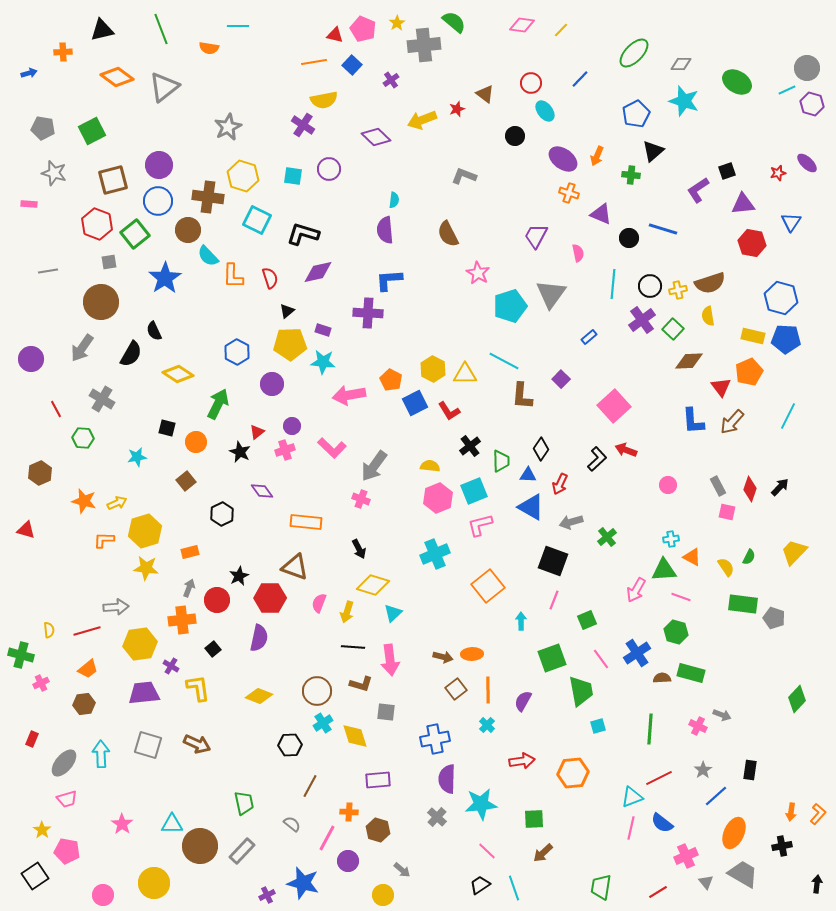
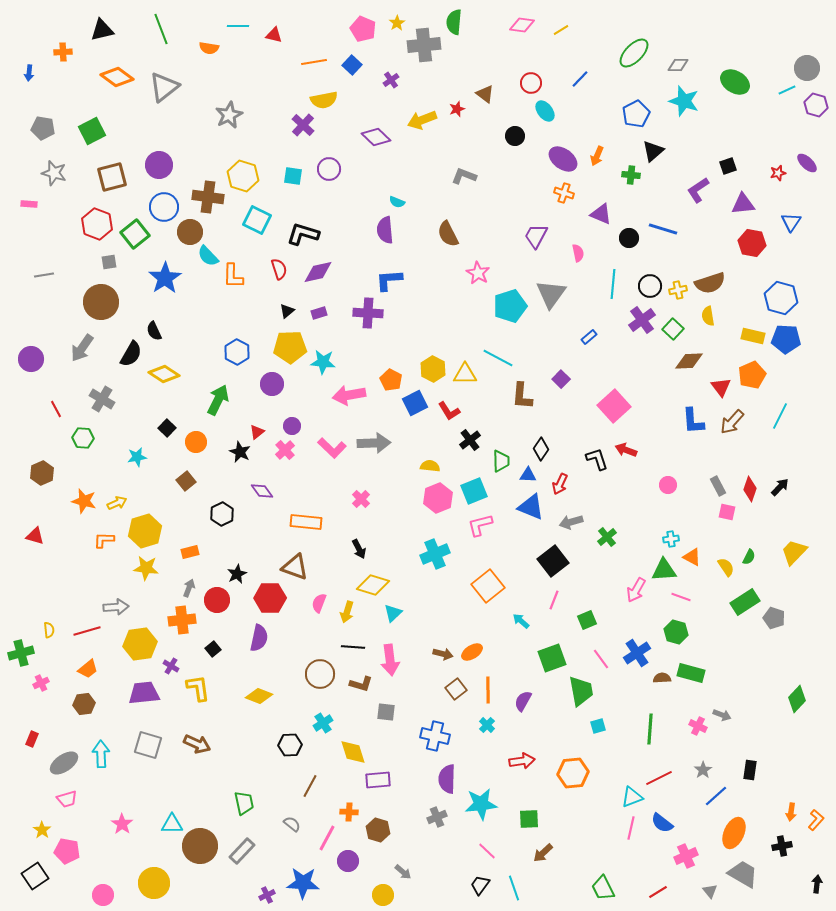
green semicircle at (454, 22): rotated 125 degrees counterclockwise
yellow line at (561, 30): rotated 14 degrees clockwise
red triangle at (335, 35): moved 61 px left
gray diamond at (681, 64): moved 3 px left, 1 px down
blue arrow at (29, 73): rotated 112 degrees clockwise
green ellipse at (737, 82): moved 2 px left
purple hexagon at (812, 104): moved 4 px right, 1 px down
purple cross at (303, 125): rotated 10 degrees clockwise
gray star at (228, 127): moved 1 px right, 12 px up
black square at (727, 171): moved 1 px right, 5 px up
brown square at (113, 180): moved 1 px left, 3 px up
orange cross at (569, 193): moved 5 px left
cyan semicircle at (394, 200): moved 3 px right, 2 px down; rotated 105 degrees clockwise
blue circle at (158, 201): moved 6 px right, 6 px down
brown circle at (188, 230): moved 2 px right, 2 px down
gray line at (48, 271): moved 4 px left, 4 px down
red semicircle at (270, 278): moved 9 px right, 9 px up
purple rectangle at (323, 330): moved 4 px left, 17 px up; rotated 35 degrees counterclockwise
yellow pentagon at (290, 344): moved 3 px down
cyan line at (504, 361): moved 6 px left, 3 px up
orange pentagon at (749, 372): moved 3 px right, 3 px down
yellow diamond at (178, 374): moved 14 px left
green arrow at (218, 404): moved 4 px up
cyan line at (788, 416): moved 8 px left
black square at (167, 428): rotated 30 degrees clockwise
black cross at (470, 446): moved 6 px up
pink cross at (285, 450): rotated 24 degrees counterclockwise
black L-shape at (597, 459): rotated 65 degrees counterclockwise
gray arrow at (374, 466): moved 23 px up; rotated 128 degrees counterclockwise
brown hexagon at (40, 473): moved 2 px right
pink cross at (361, 499): rotated 24 degrees clockwise
blue triangle at (531, 507): rotated 8 degrees counterclockwise
red triangle at (26, 530): moved 9 px right, 6 px down
black square at (553, 561): rotated 32 degrees clockwise
black star at (239, 576): moved 2 px left, 2 px up
green rectangle at (743, 604): moved 2 px right, 2 px up; rotated 40 degrees counterclockwise
cyan arrow at (521, 621): rotated 48 degrees counterclockwise
orange ellipse at (472, 654): moved 2 px up; rotated 30 degrees counterclockwise
green cross at (21, 655): moved 2 px up; rotated 30 degrees counterclockwise
brown arrow at (443, 657): moved 3 px up
brown circle at (317, 691): moved 3 px right, 17 px up
yellow diamond at (355, 736): moved 2 px left, 16 px down
blue cross at (435, 739): moved 3 px up; rotated 24 degrees clockwise
gray ellipse at (64, 763): rotated 16 degrees clockwise
orange L-shape at (818, 814): moved 2 px left, 6 px down
gray cross at (437, 817): rotated 24 degrees clockwise
green square at (534, 819): moved 5 px left
gray arrow at (402, 870): moved 1 px right, 2 px down
gray triangle at (706, 882): moved 4 px right, 9 px down
blue star at (303, 883): rotated 12 degrees counterclockwise
black trapezoid at (480, 885): rotated 20 degrees counterclockwise
green trapezoid at (601, 887): moved 2 px right, 1 px down; rotated 36 degrees counterclockwise
